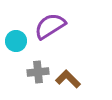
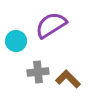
purple semicircle: moved 1 px right, 1 px up
